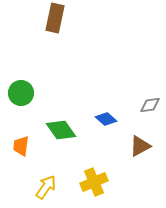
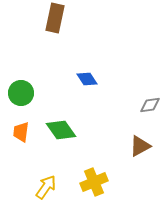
blue diamond: moved 19 px left, 40 px up; rotated 15 degrees clockwise
orange trapezoid: moved 14 px up
